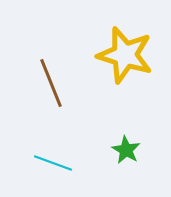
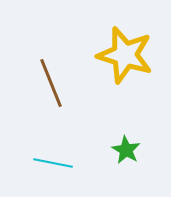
cyan line: rotated 9 degrees counterclockwise
